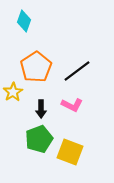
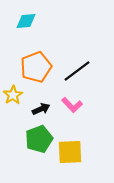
cyan diamond: moved 2 px right; rotated 65 degrees clockwise
orange pentagon: rotated 12 degrees clockwise
yellow star: moved 3 px down
pink L-shape: rotated 20 degrees clockwise
black arrow: rotated 114 degrees counterclockwise
yellow square: rotated 24 degrees counterclockwise
